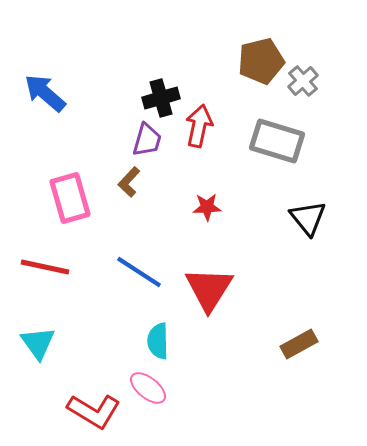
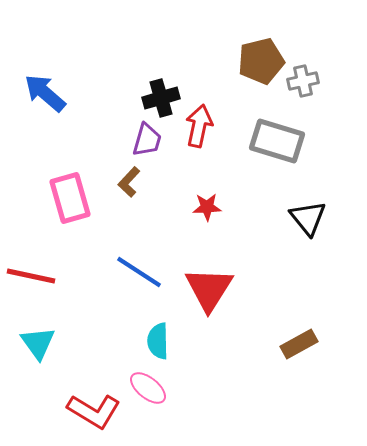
gray cross: rotated 28 degrees clockwise
red line: moved 14 px left, 9 px down
